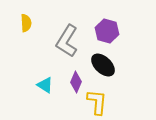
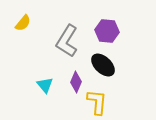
yellow semicircle: moved 3 px left; rotated 42 degrees clockwise
purple hexagon: rotated 10 degrees counterclockwise
cyan triangle: rotated 18 degrees clockwise
